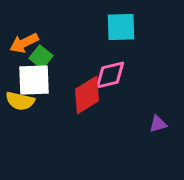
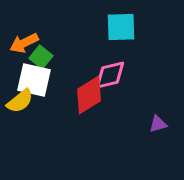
white square: rotated 15 degrees clockwise
red diamond: moved 2 px right
yellow semicircle: rotated 52 degrees counterclockwise
